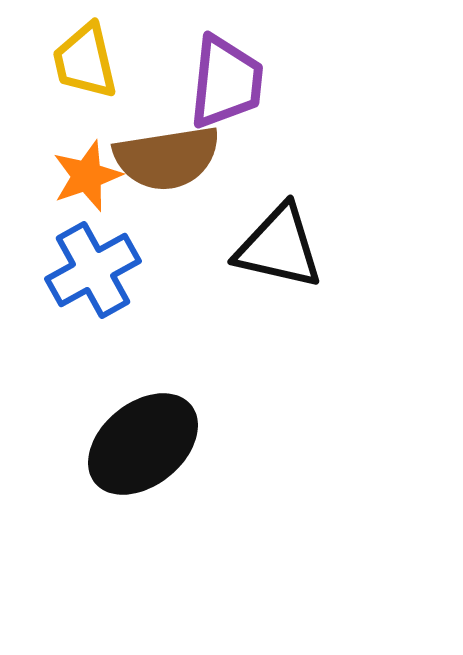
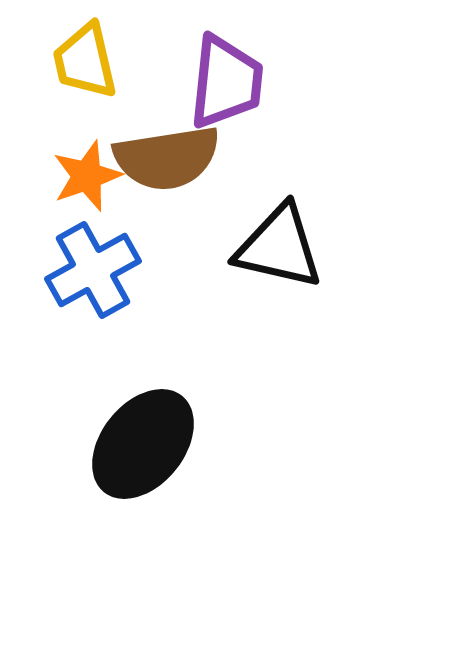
black ellipse: rotated 12 degrees counterclockwise
